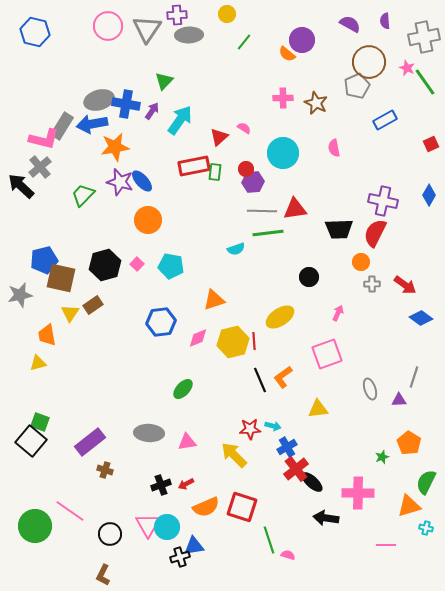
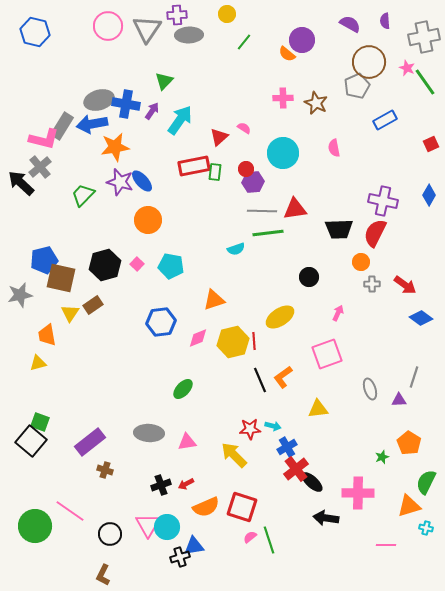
black arrow at (21, 186): moved 3 px up
pink semicircle at (288, 555): moved 38 px left, 18 px up; rotated 56 degrees counterclockwise
